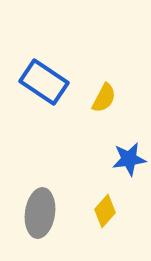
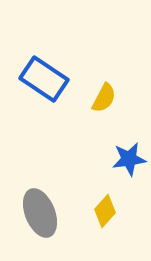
blue rectangle: moved 3 px up
gray ellipse: rotated 30 degrees counterclockwise
